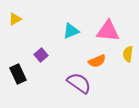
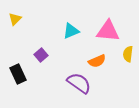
yellow triangle: rotated 16 degrees counterclockwise
